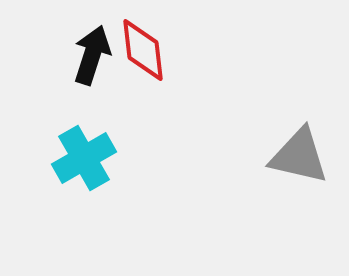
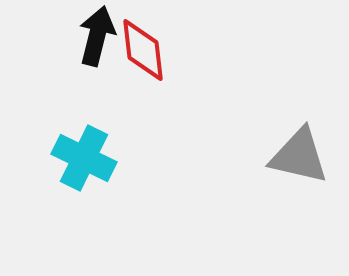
black arrow: moved 5 px right, 19 px up; rotated 4 degrees counterclockwise
cyan cross: rotated 34 degrees counterclockwise
